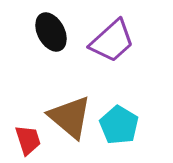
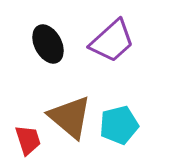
black ellipse: moved 3 px left, 12 px down
cyan pentagon: rotated 27 degrees clockwise
